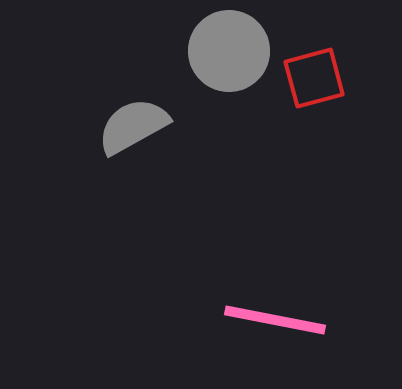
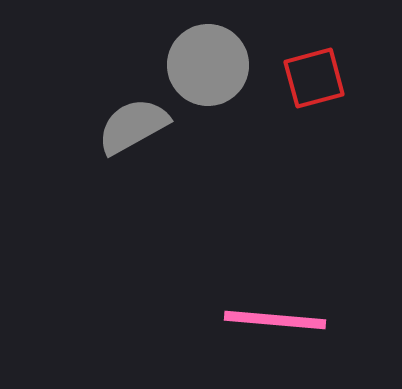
gray circle: moved 21 px left, 14 px down
pink line: rotated 6 degrees counterclockwise
